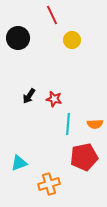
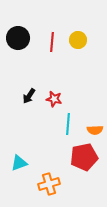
red line: moved 27 px down; rotated 30 degrees clockwise
yellow circle: moved 6 px right
orange semicircle: moved 6 px down
